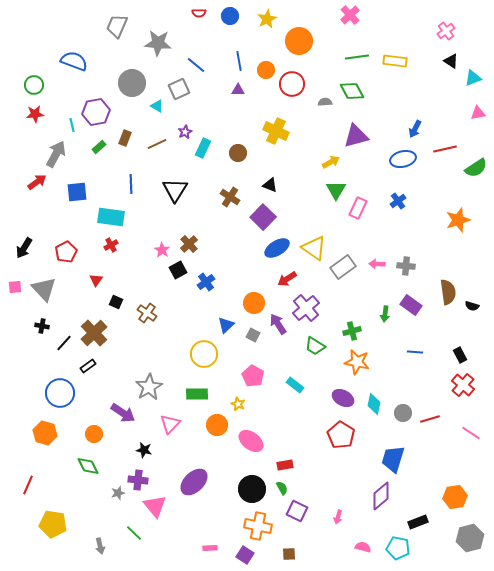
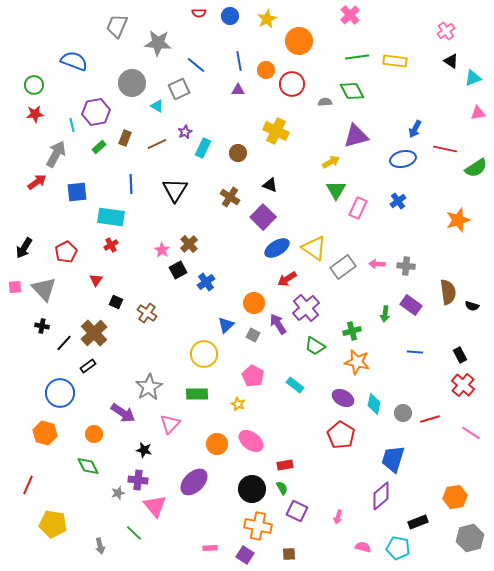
red line at (445, 149): rotated 25 degrees clockwise
orange circle at (217, 425): moved 19 px down
